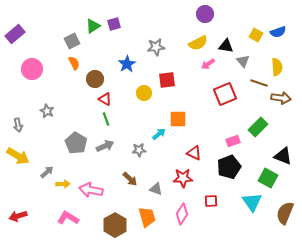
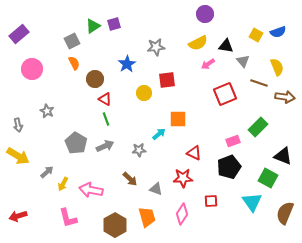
purple rectangle at (15, 34): moved 4 px right
yellow semicircle at (277, 67): rotated 18 degrees counterclockwise
brown arrow at (281, 98): moved 4 px right, 1 px up
yellow arrow at (63, 184): rotated 120 degrees clockwise
pink L-shape at (68, 218): rotated 135 degrees counterclockwise
